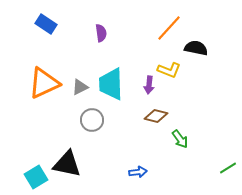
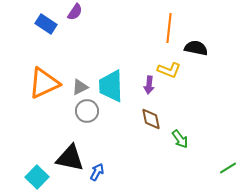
orange line: rotated 36 degrees counterclockwise
purple semicircle: moved 26 px left, 21 px up; rotated 42 degrees clockwise
cyan trapezoid: moved 2 px down
brown diamond: moved 5 px left, 3 px down; rotated 65 degrees clockwise
gray circle: moved 5 px left, 9 px up
black triangle: moved 3 px right, 6 px up
blue arrow: moved 41 px left; rotated 54 degrees counterclockwise
cyan square: moved 1 px right; rotated 15 degrees counterclockwise
